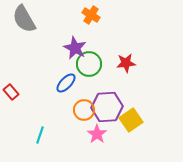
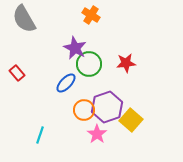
red rectangle: moved 6 px right, 19 px up
purple hexagon: rotated 16 degrees counterclockwise
yellow square: rotated 15 degrees counterclockwise
